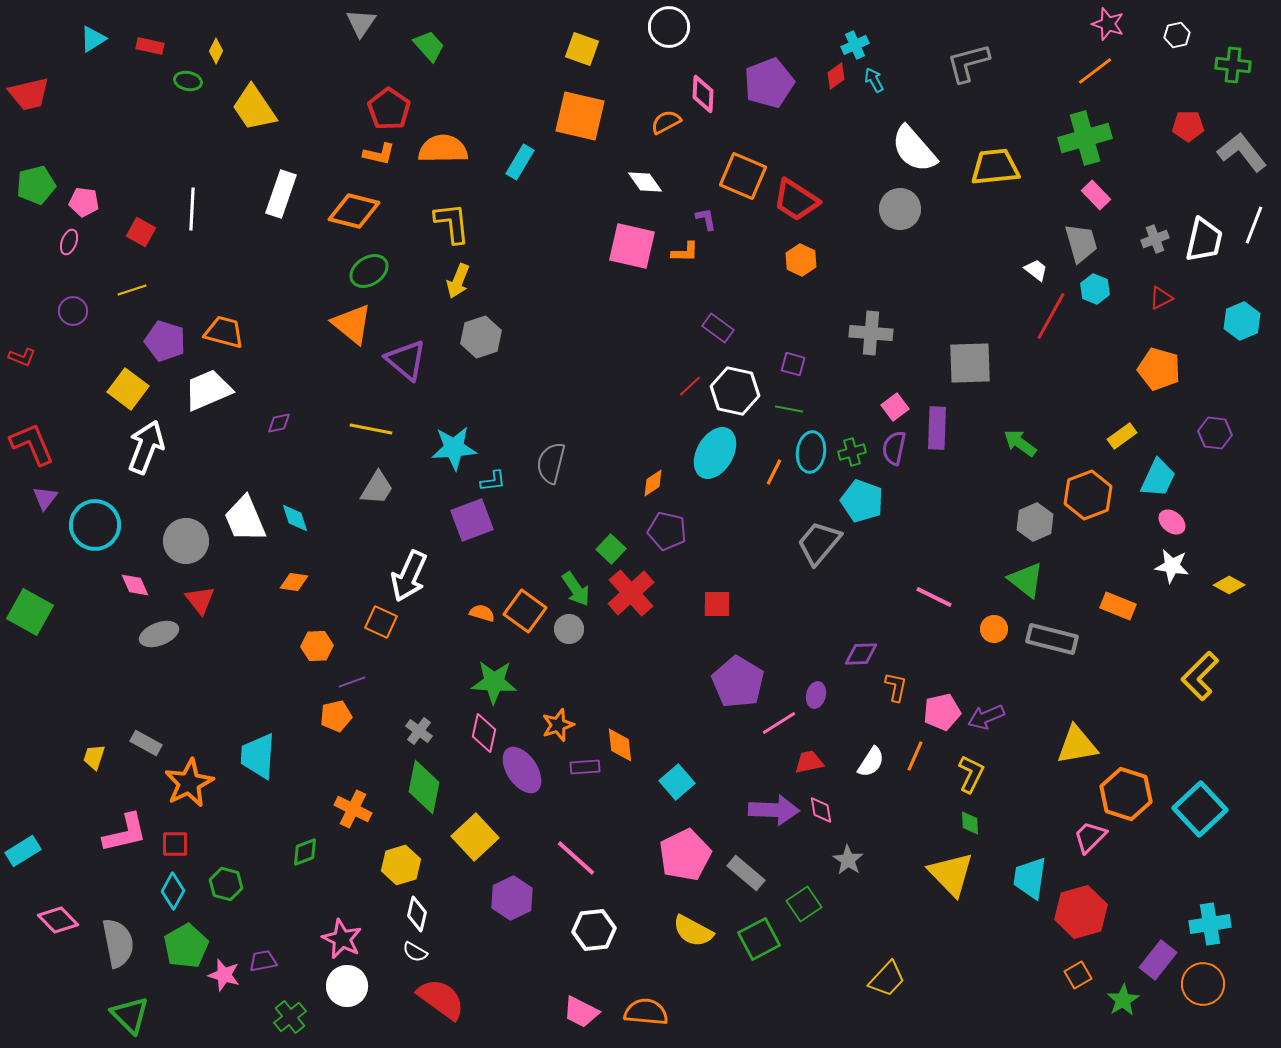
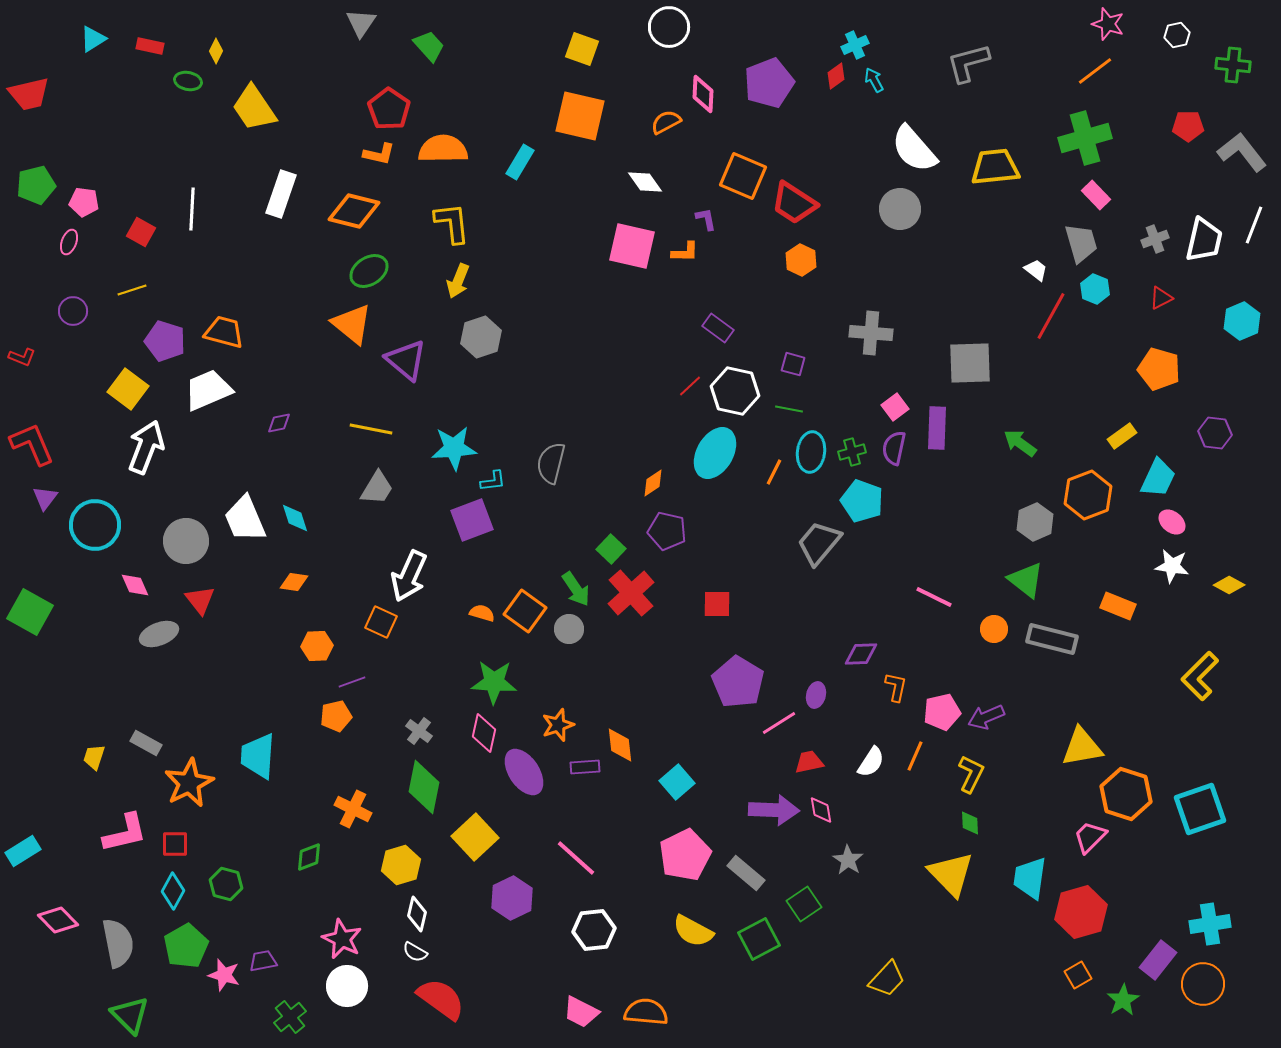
red trapezoid at (796, 200): moved 2 px left, 3 px down
yellow triangle at (1077, 745): moved 5 px right, 2 px down
purple ellipse at (522, 770): moved 2 px right, 2 px down
cyan square at (1200, 809): rotated 24 degrees clockwise
green diamond at (305, 852): moved 4 px right, 5 px down
